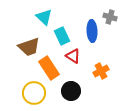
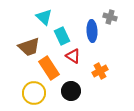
orange cross: moved 1 px left
